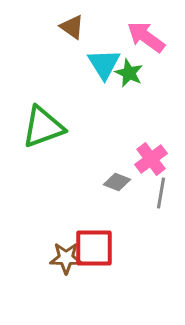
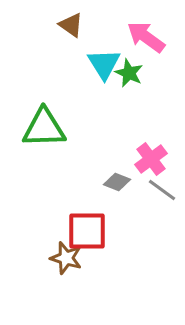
brown triangle: moved 1 px left, 2 px up
green triangle: moved 1 px right, 1 px down; rotated 18 degrees clockwise
gray line: moved 1 px right, 3 px up; rotated 64 degrees counterclockwise
red square: moved 7 px left, 17 px up
brown star: rotated 16 degrees clockwise
